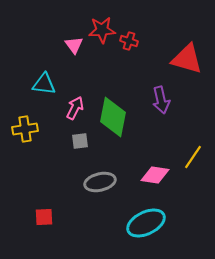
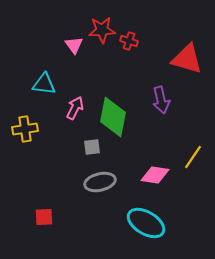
gray square: moved 12 px right, 6 px down
cyan ellipse: rotated 57 degrees clockwise
